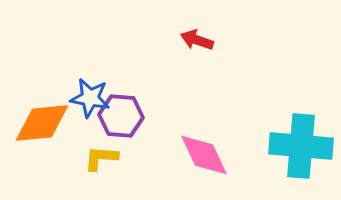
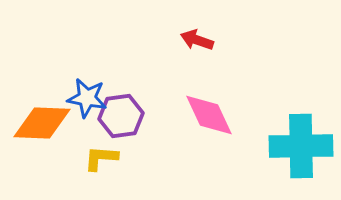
blue star: moved 3 px left
purple hexagon: rotated 12 degrees counterclockwise
orange diamond: rotated 8 degrees clockwise
cyan cross: rotated 6 degrees counterclockwise
pink diamond: moved 5 px right, 40 px up
